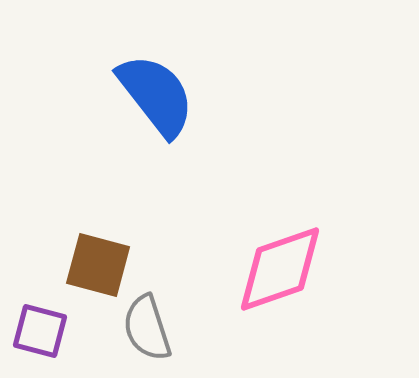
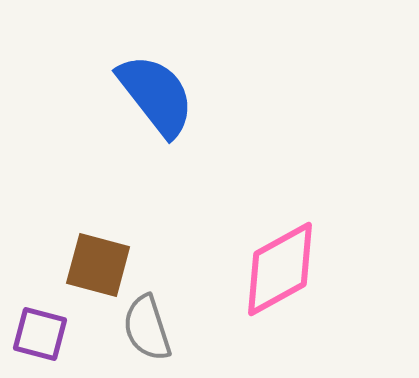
pink diamond: rotated 10 degrees counterclockwise
purple square: moved 3 px down
